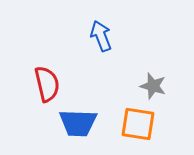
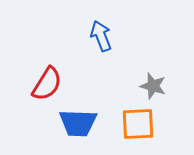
red semicircle: rotated 45 degrees clockwise
orange square: rotated 12 degrees counterclockwise
